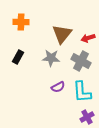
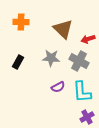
brown triangle: moved 1 px right, 5 px up; rotated 25 degrees counterclockwise
red arrow: moved 1 px down
black rectangle: moved 5 px down
gray cross: moved 2 px left
